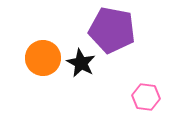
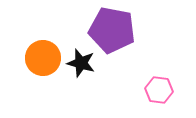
black star: rotated 12 degrees counterclockwise
pink hexagon: moved 13 px right, 7 px up
